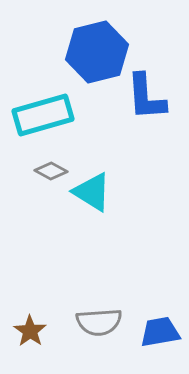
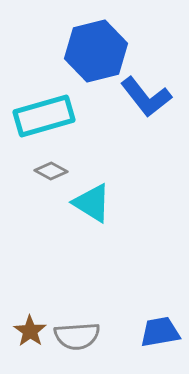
blue hexagon: moved 1 px left, 1 px up
blue L-shape: rotated 34 degrees counterclockwise
cyan rectangle: moved 1 px right, 1 px down
cyan triangle: moved 11 px down
gray semicircle: moved 22 px left, 14 px down
